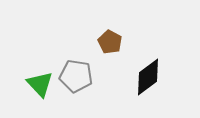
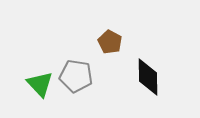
black diamond: rotated 54 degrees counterclockwise
